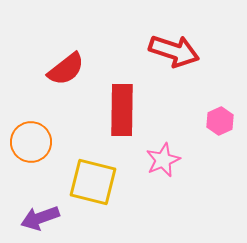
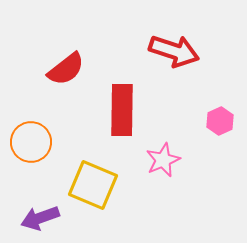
yellow square: moved 3 px down; rotated 9 degrees clockwise
